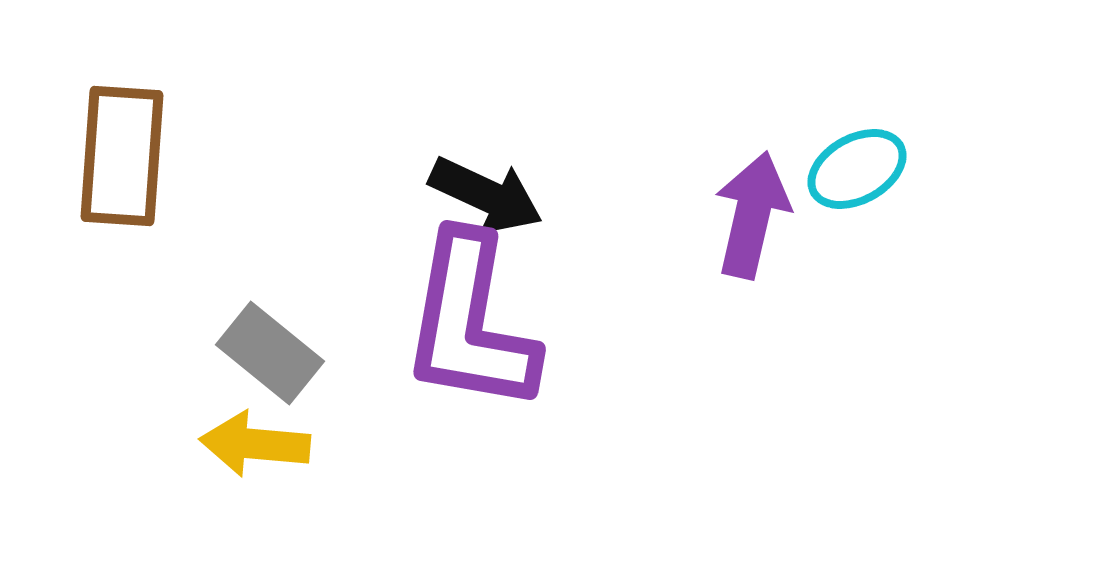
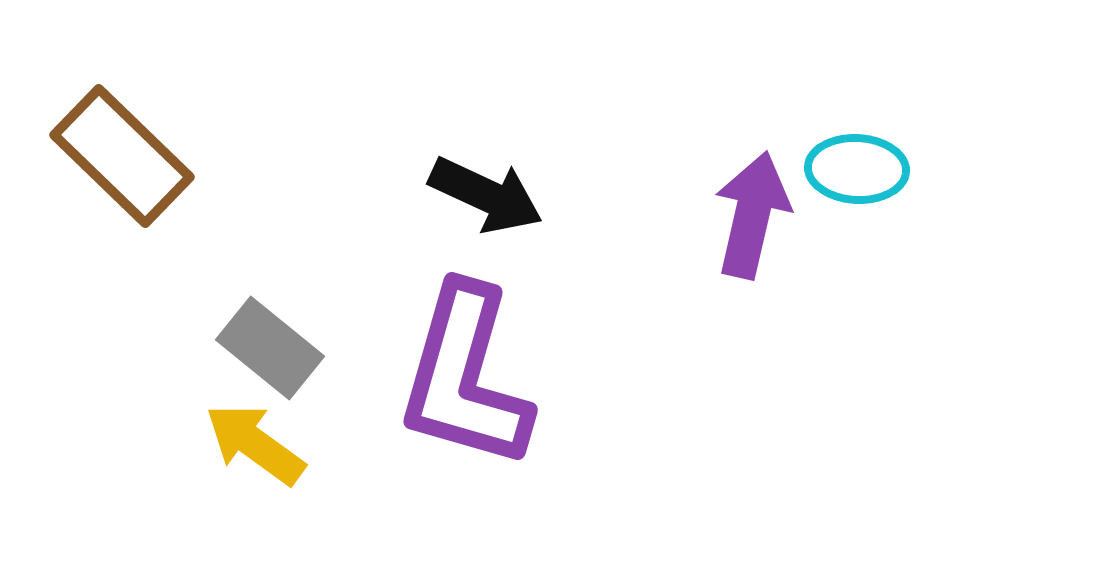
brown rectangle: rotated 50 degrees counterclockwise
cyan ellipse: rotated 32 degrees clockwise
purple L-shape: moved 5 px left, 54 px down; rotated 6 degrees clockwise
gray rectangle: moved 5 px up
yellow arrow: rotated 31 degrees clockwise
